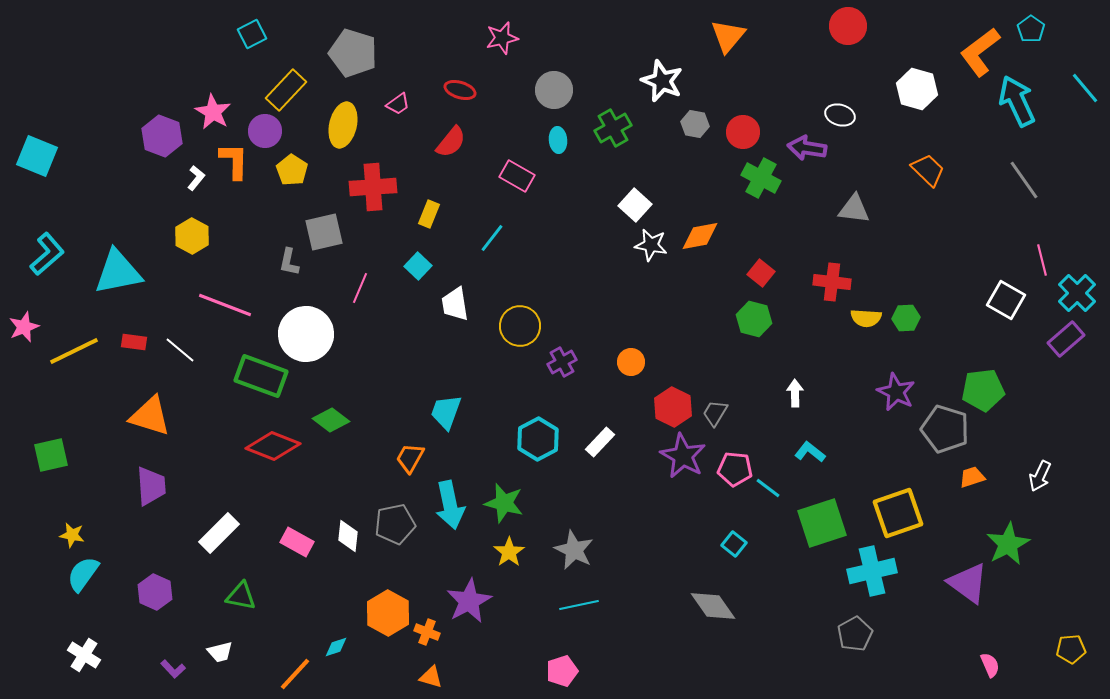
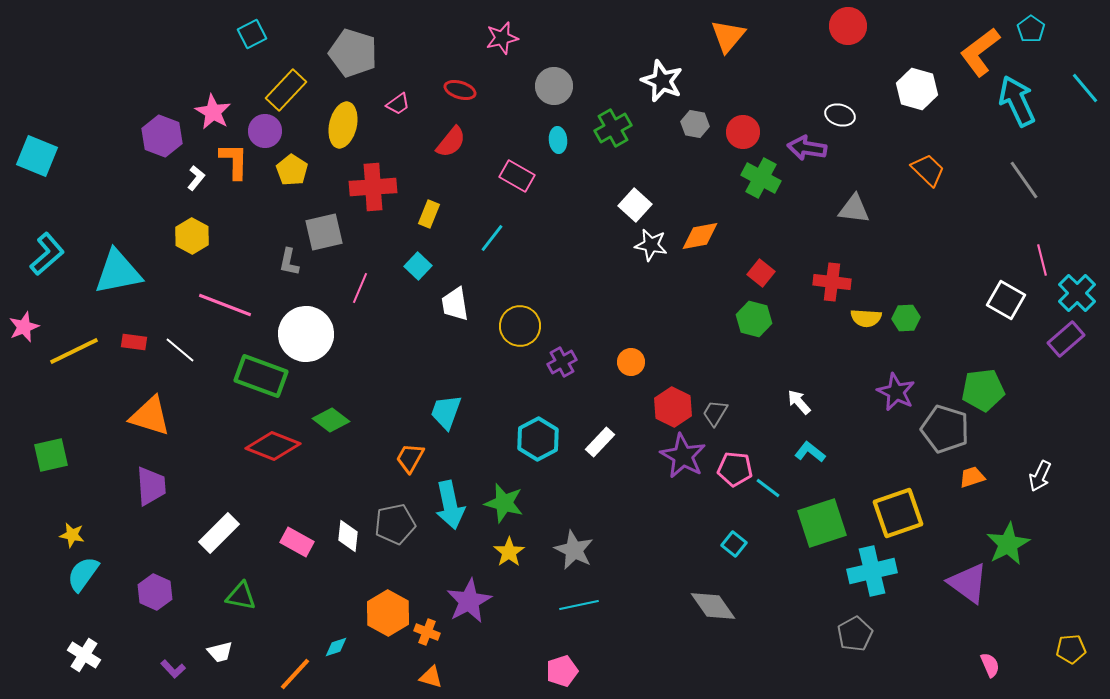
gray circle at (554, 90): moved 4 px up
white arrow at (795, 393): moved 4 px right, 9 px down; rotated 40 degrees counterclockwise
